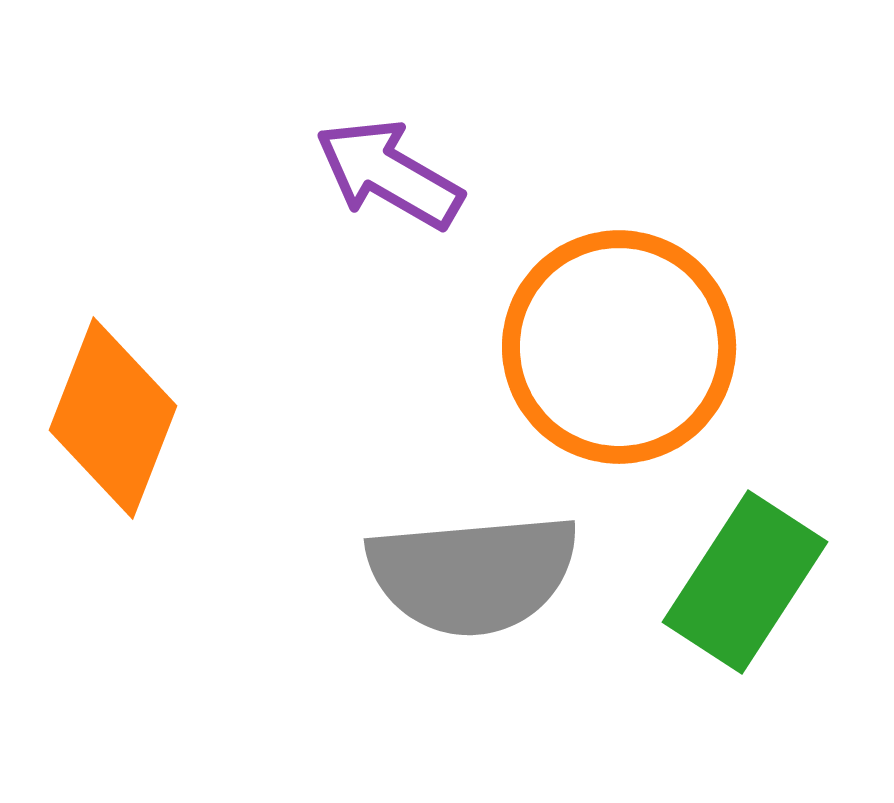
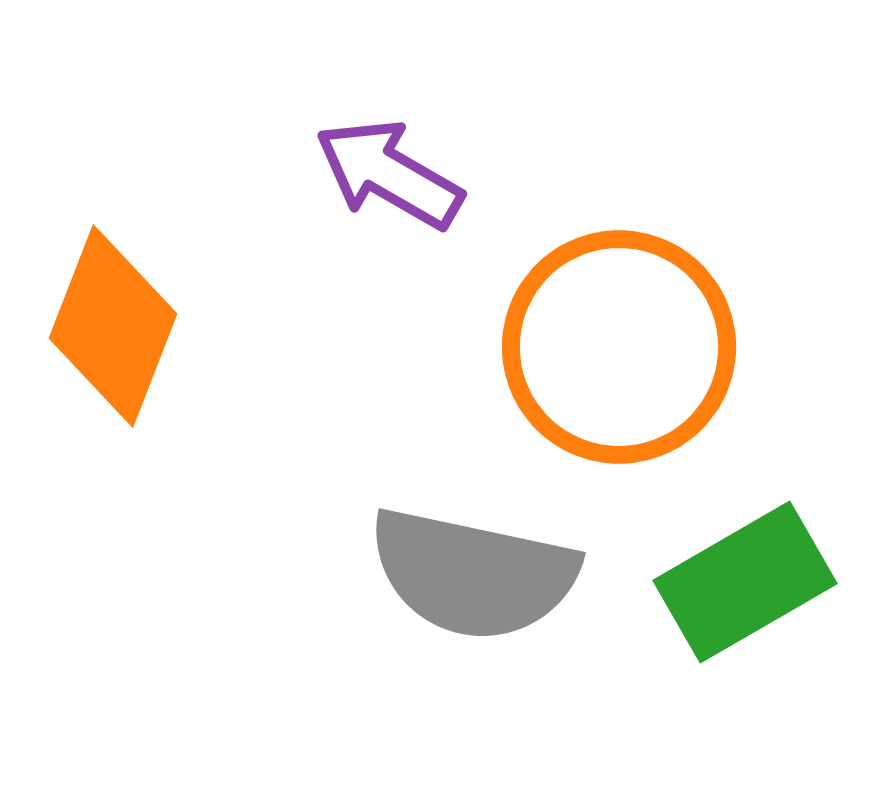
orange diamond: moved 92 px up
gray semicircle: rotated 17 degrees clockwise
green rectangle: rotated 27 degrees clockwise
